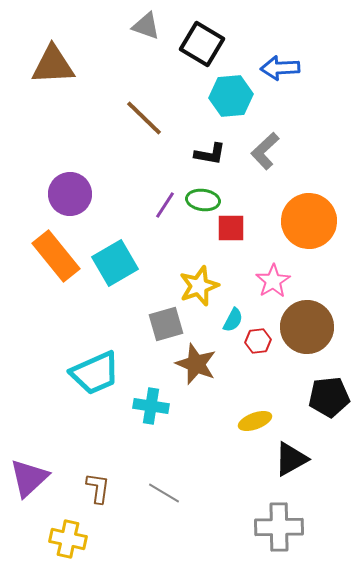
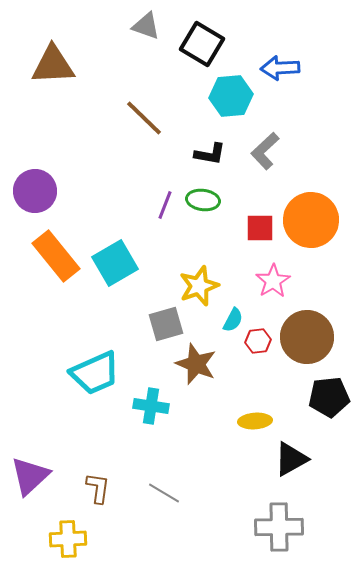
purple circle: moved 35 px left, 3 px up
purple line: rotated 12 degrees counterclockwise
orange circle: moved 2 px right, 1 px up
red square: moved 29 px right
brown circle: moved 10 px down
yellow ellipse: rotated 16 degrees clockwise
purple triangle: moved 1 px right, 2 px up
yellow cross: rotated 15 degrees counterclockwise
